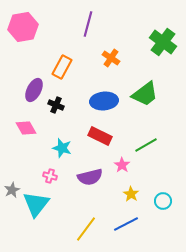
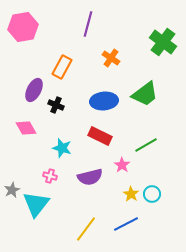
cyan circle: moved 11 px left, 7 px up
